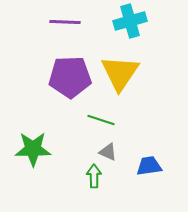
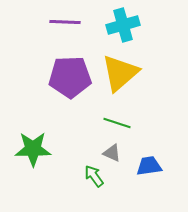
cyan cross: moved 7 px left, 4 px down
yellow triangle: rotated 15 degrees clockwise
green line: moved 16 px right, 3 px down
gray triangle: moved 4 px right, 1 px down
green arrow: rotated 35 degrees counterclockwise
